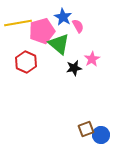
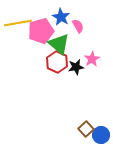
blue star: moved 2 px left
pink pentagon: moved 1 px left
red hexagon: moved 31 px right
black star: moved 2 px right, 1 px up
brown square: rotated 21 degrees counterclockwise
